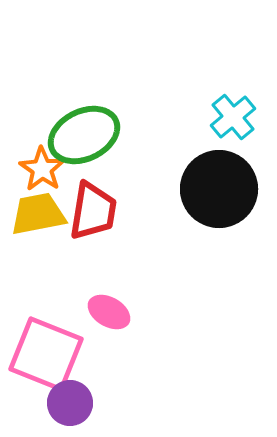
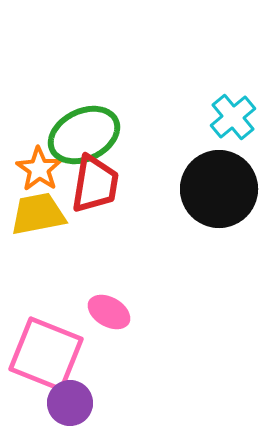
orange star: moved 3 px left
red trapezoid: moved 2 px right, 27 px up
